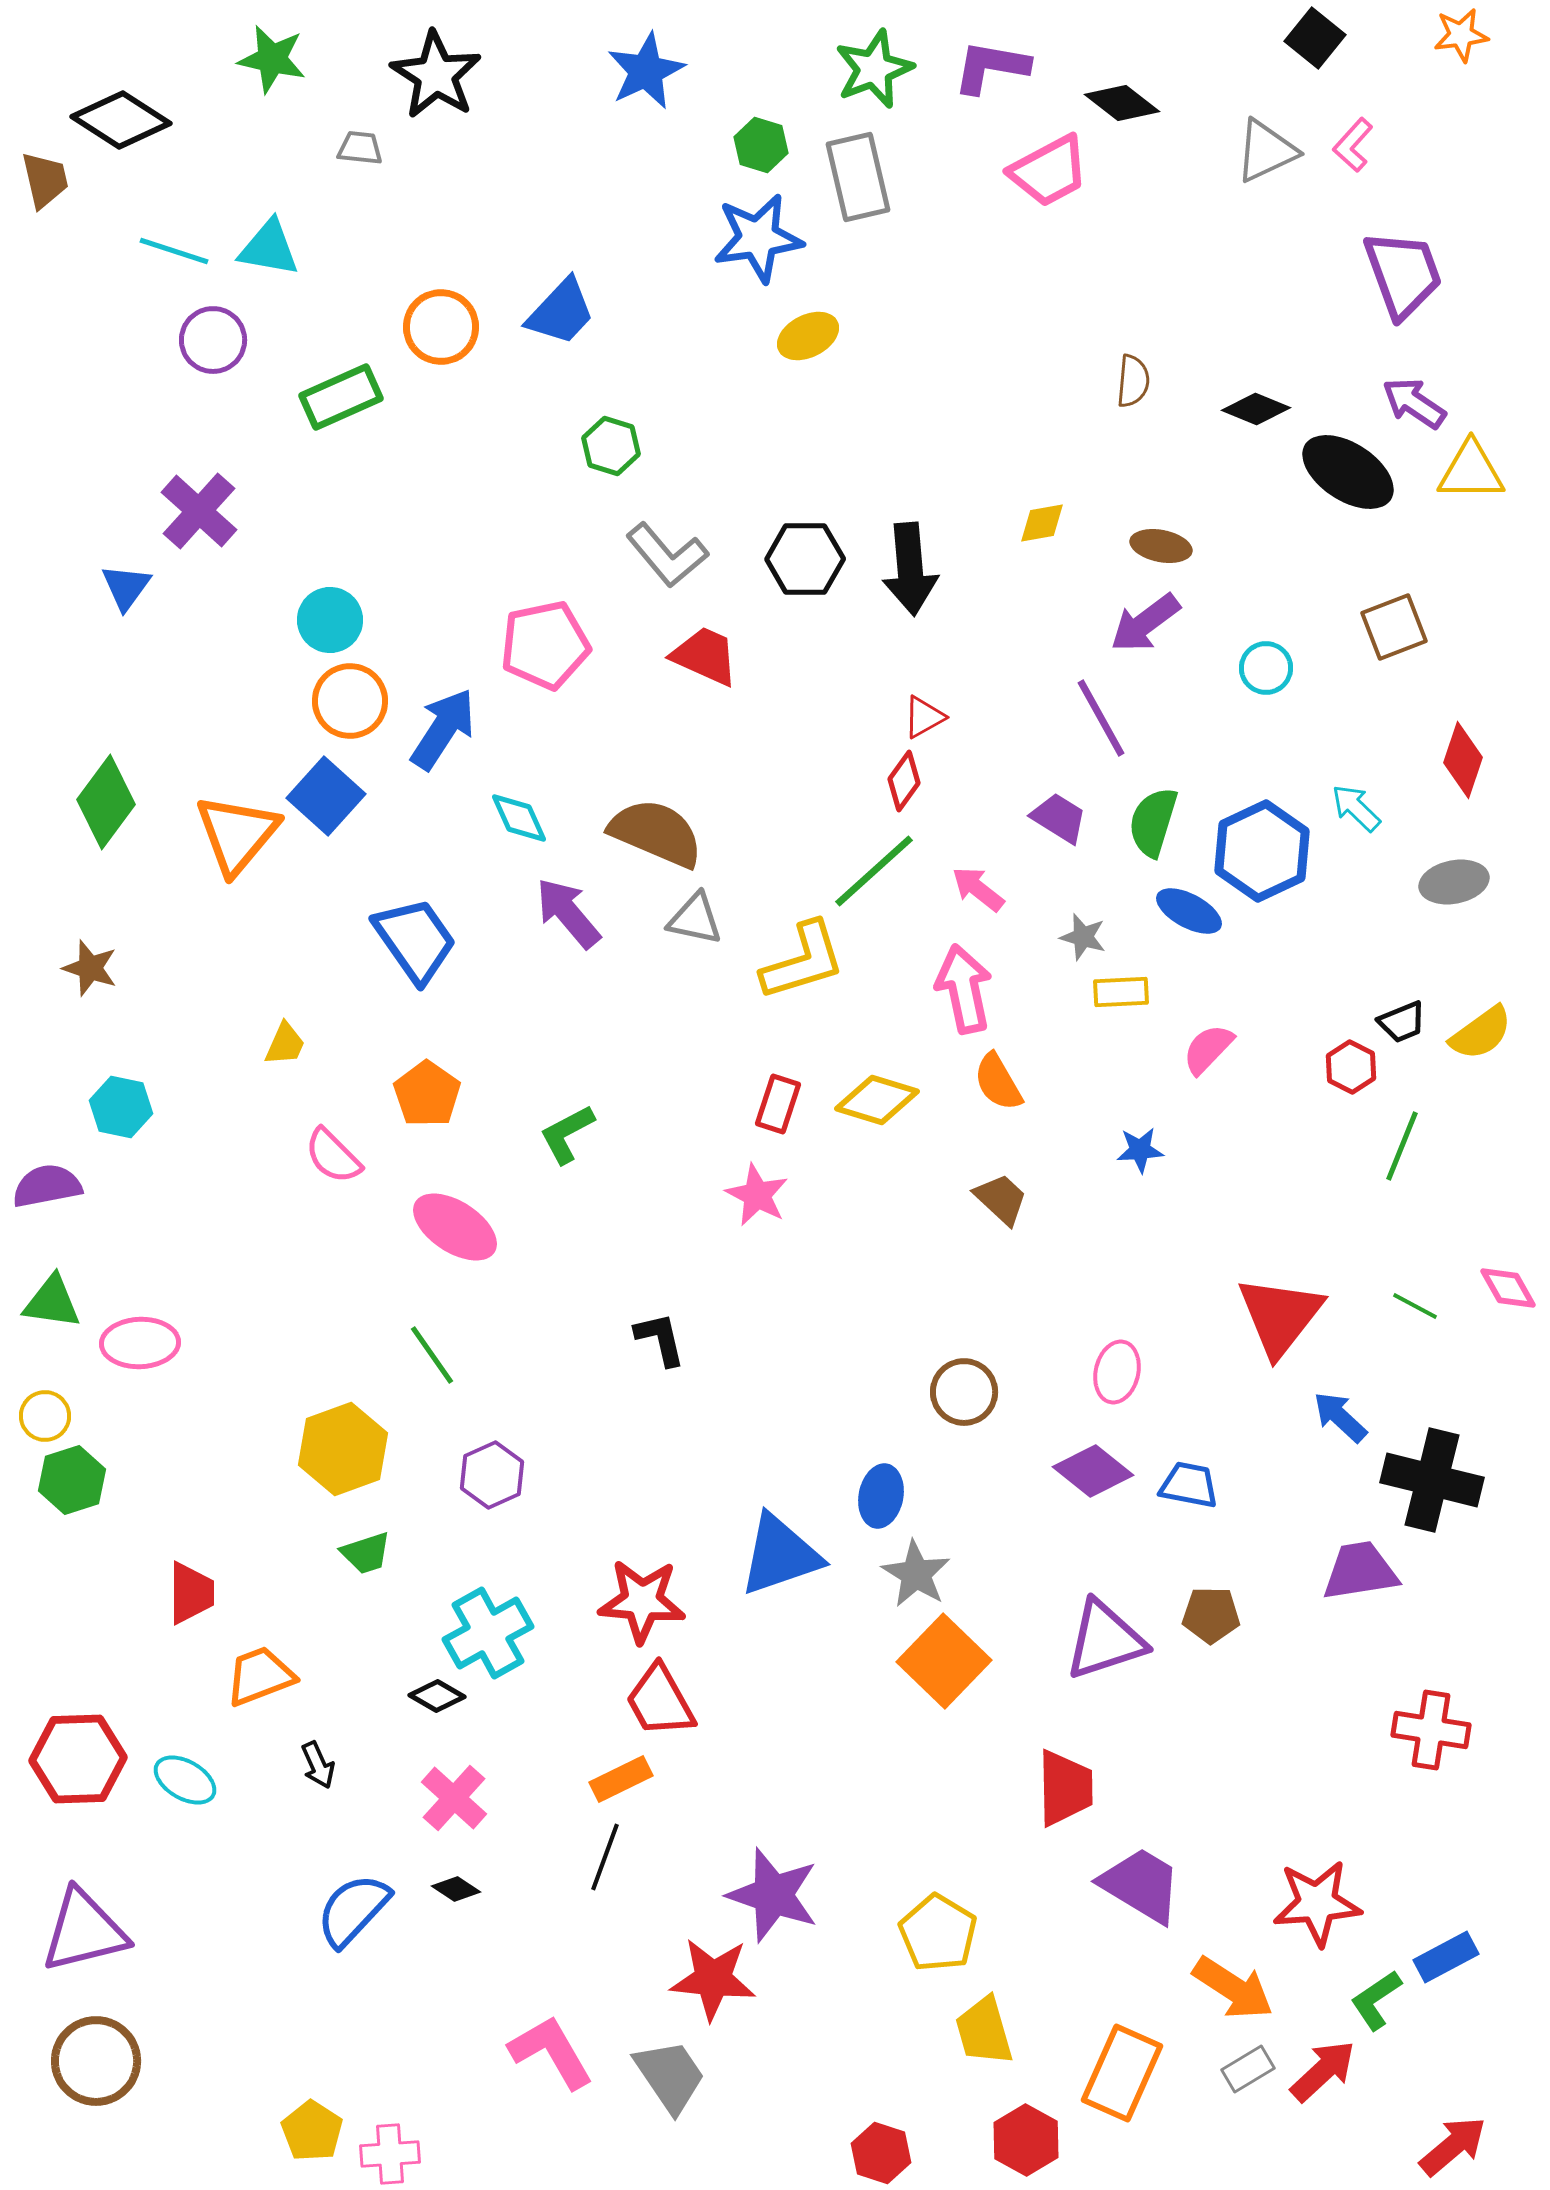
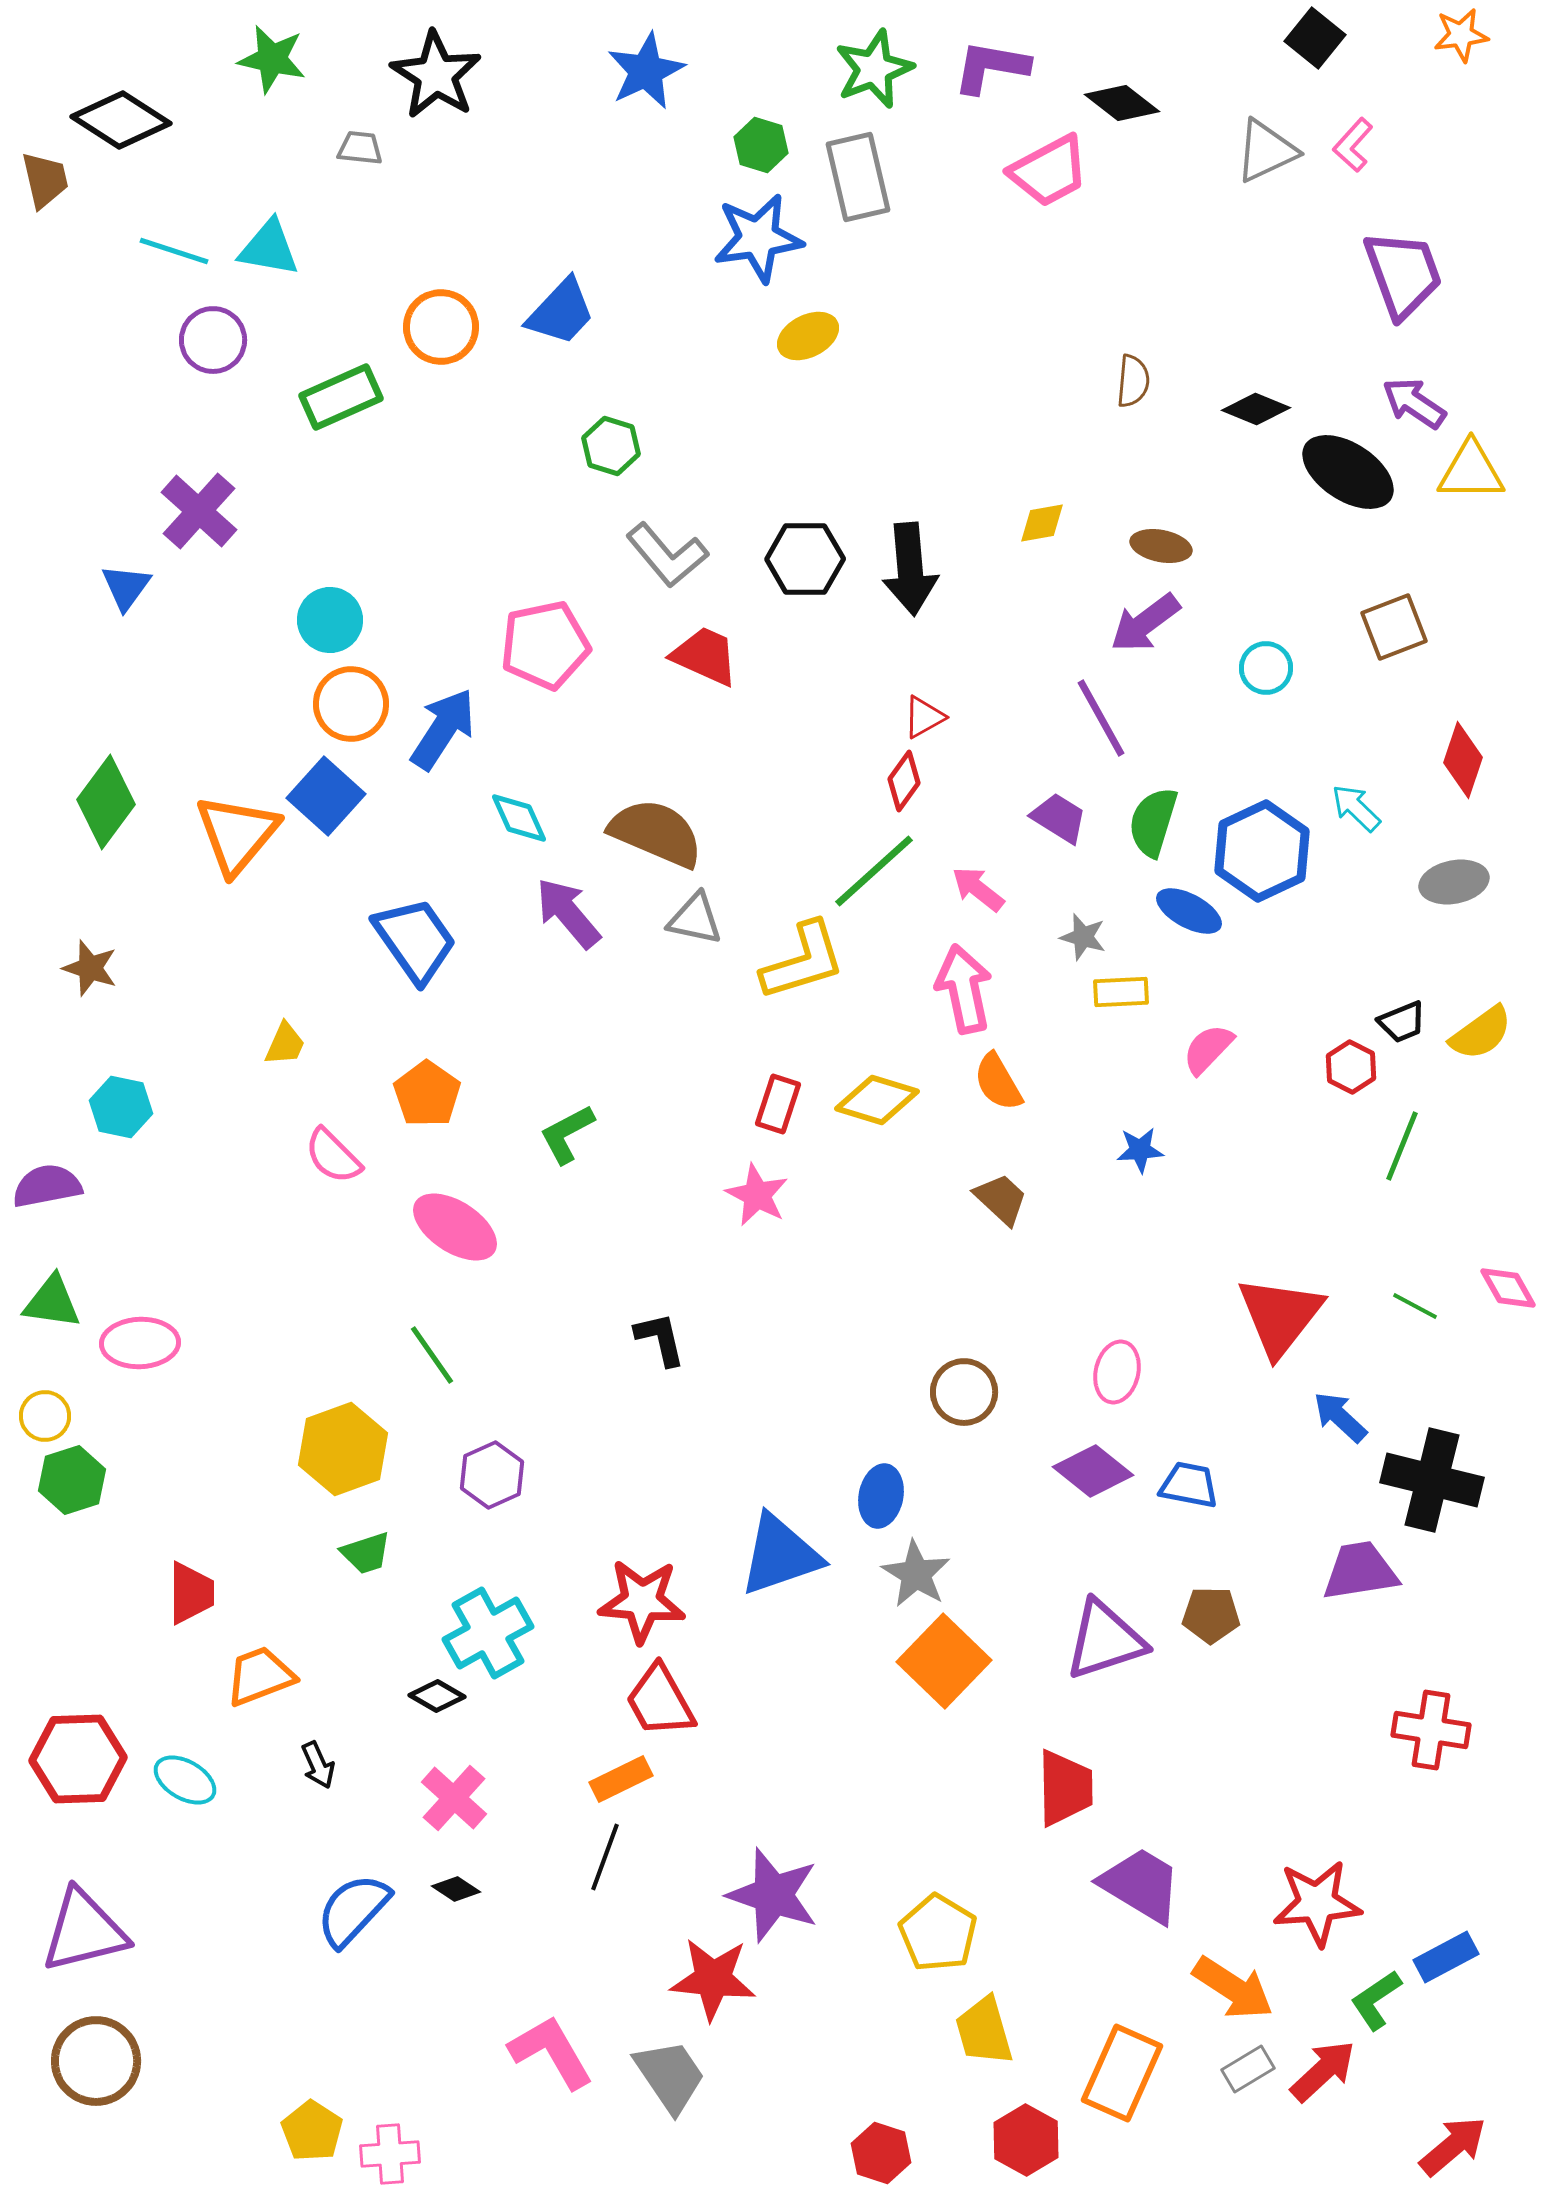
orange circle at (350, 701): moved 1 px right, 3 px down
